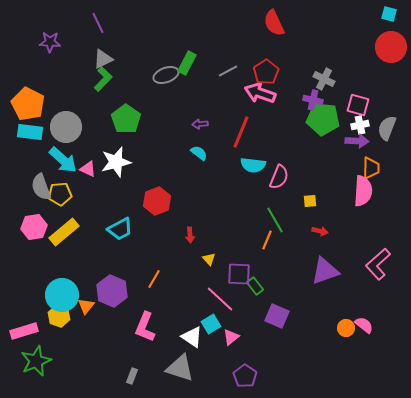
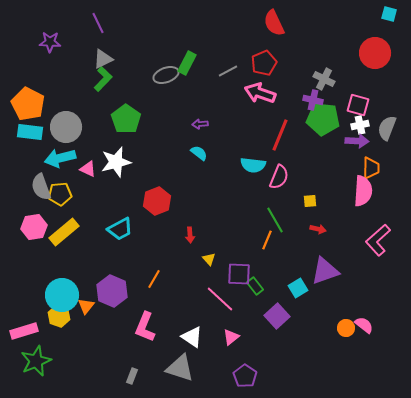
red circle at (391, 47): moved 16 px left, 6 px down
red pentagon at (266, 72): moved 2 px left, 9 px up; rotated 10 degrees clockwise
red line at (241, 132): moved 39 px right, 3 px down
cyan arrow at (63, 160): moved 3 px left, 2 px up; rotated 124 degrees clockwise
red arrow at (320, 231): moved 2 px left, 2 px up
pink L-shape at (378, 264): moved 24 px up
purple square at (277, 316): rotated 25 degrees clockwise
cyan square at (211, 324): moved 87 px right, 36 px up
